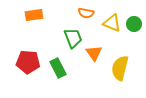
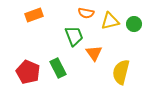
orange rectangle: rotated 12 degrees counterclockwise
yellow triangle: moved 2 px left, 2 px up; rotated 36 degrees counterclockwise
green trapezoid: moved 1 px right, 2 px up
red pentagon: moved 10 px down; rotated 20 degrees clockwise
yellow semicircle: moved 1 px right, 4 px down
